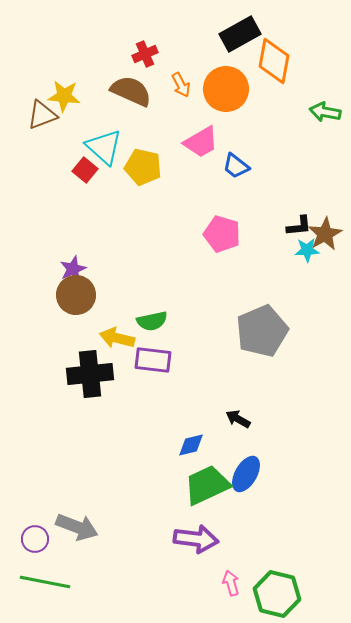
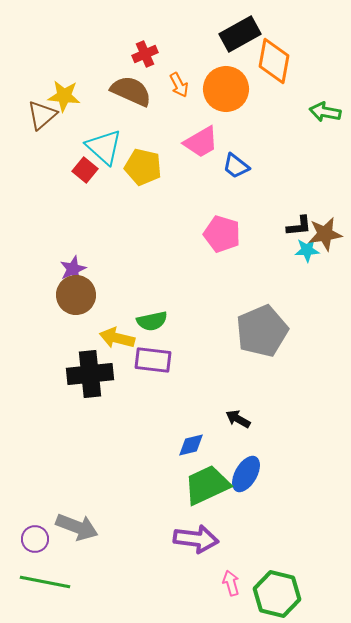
orange arrow: moved 2 px left
brown triangle: rotated 20 degrees counterclockwise
brown star: rotated 20 degrees clockwise
